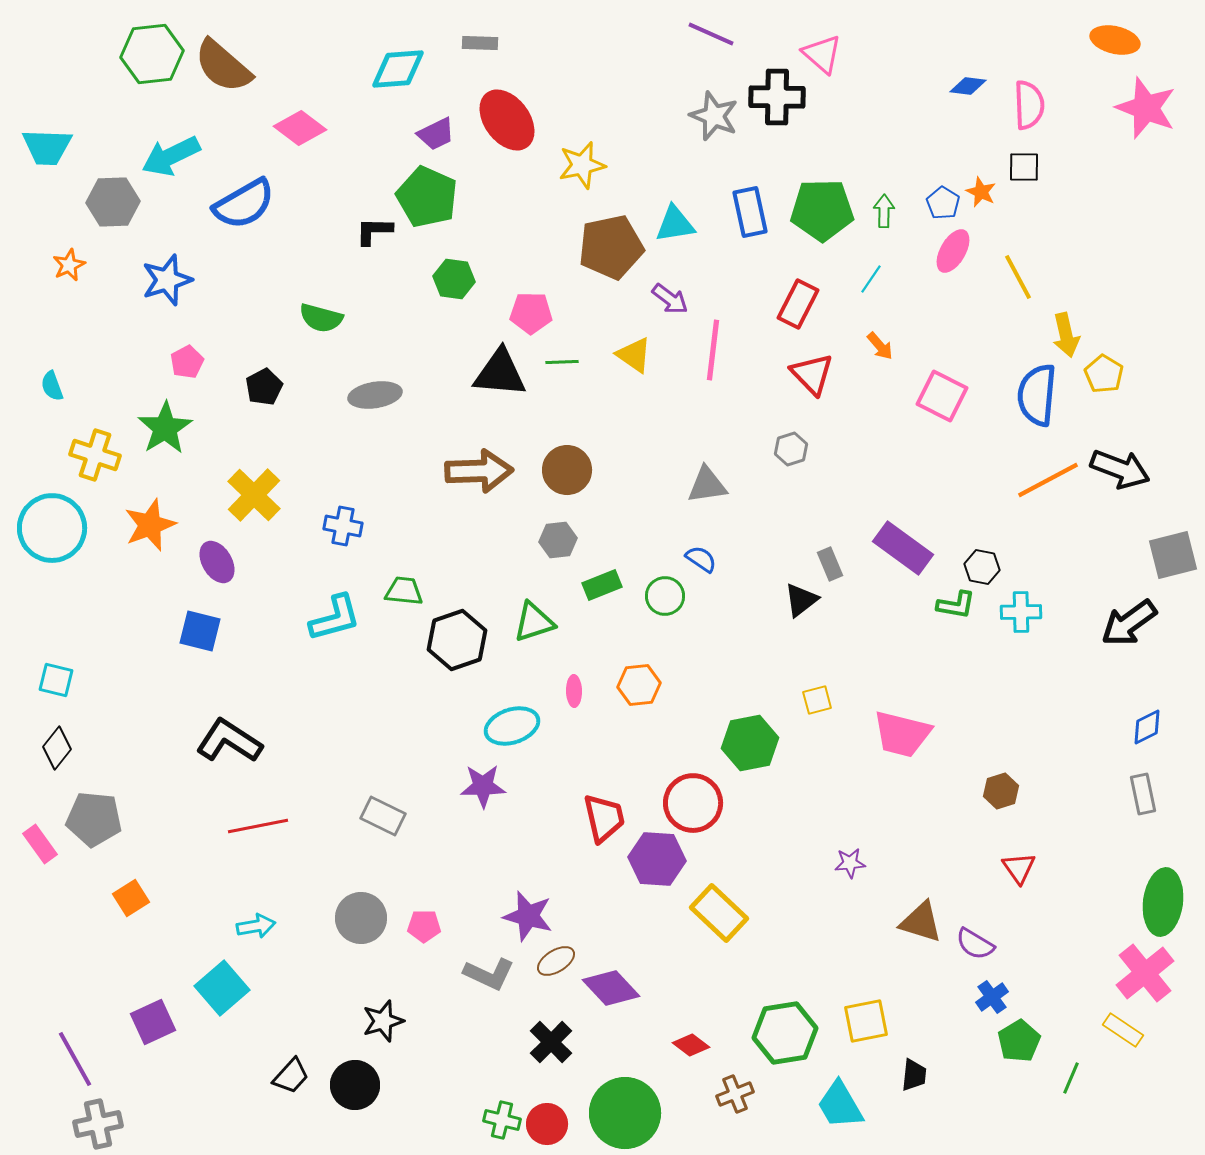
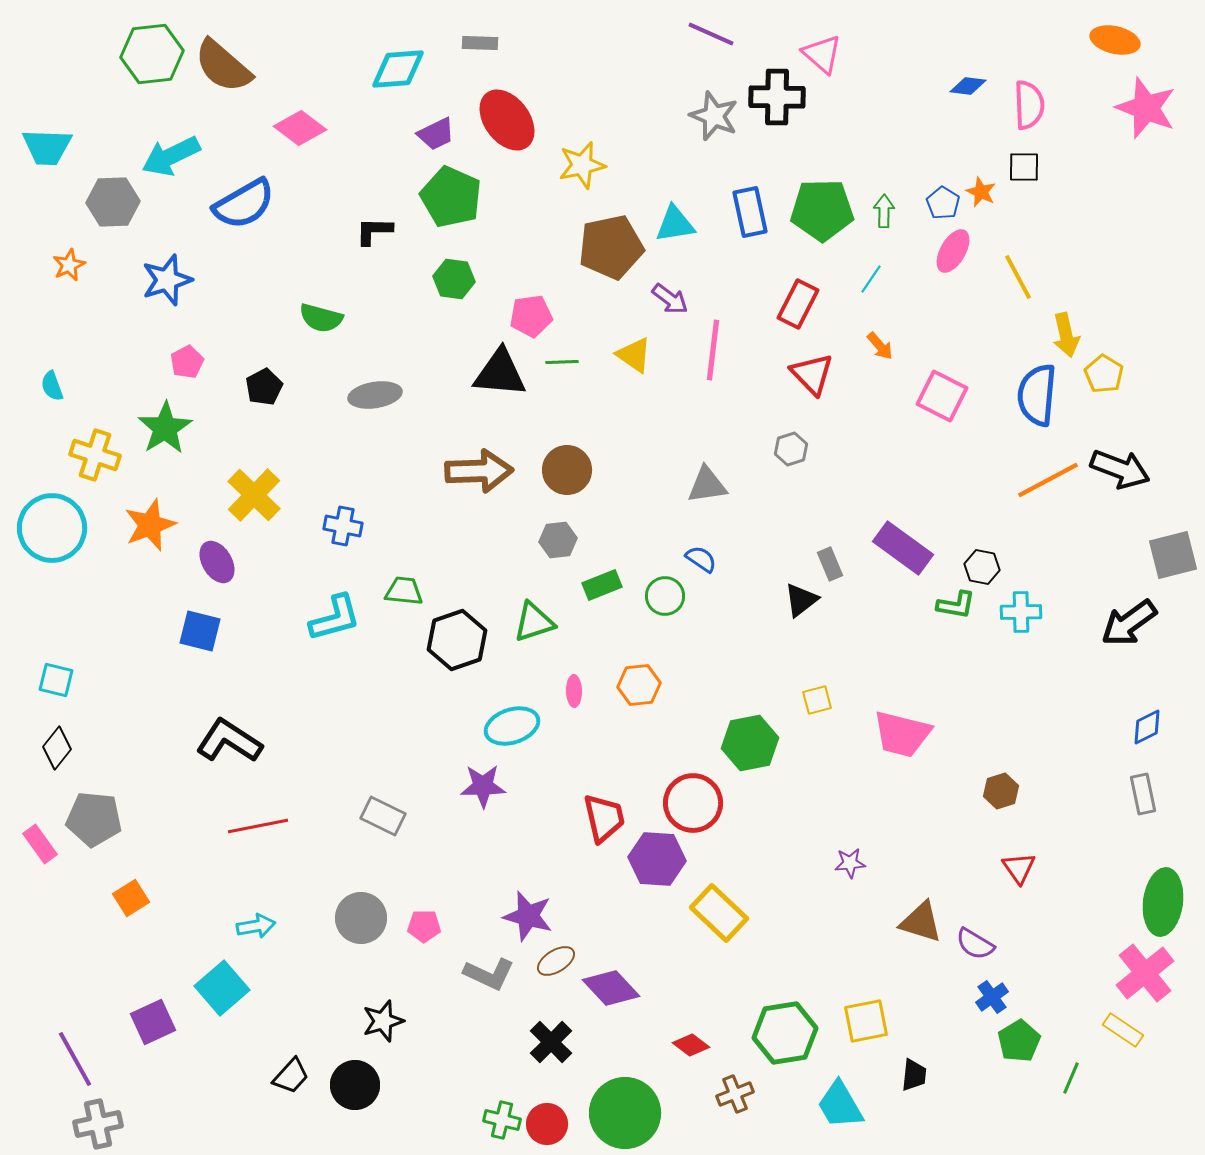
green pentagon at (427, 197): moved 24 px right
pink pentagon at (531, 313): moved 3 px down; rotated 9 degrees counterclockwise
